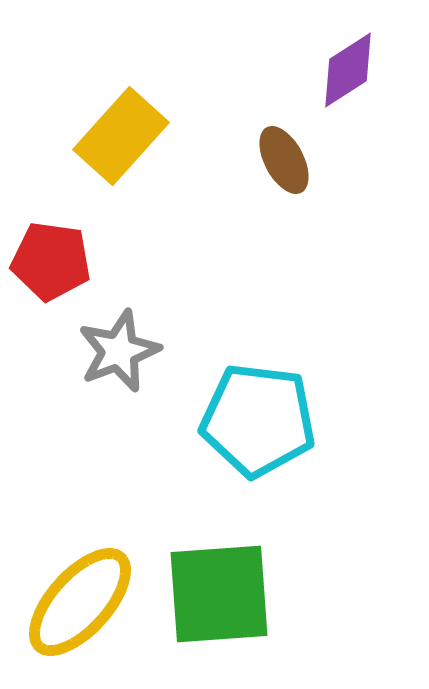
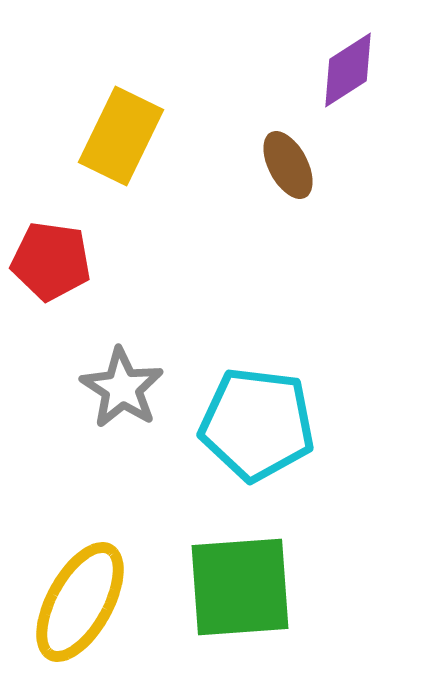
yellow rectangle: rotated 16 degrees counterclockwise
brown ellipse: moved 4 px right, 5 px down
gray star: moved 3 px right, 37 px down; rotated 18 degrees counterclockwise
cyan pentagon: moved 1 px left, 4 px down
green square: moved 21 px right, 7 px up
yellow ellipse: rotated 13 degrees counterclockwise
